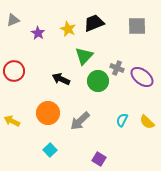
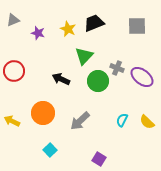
purple star: rotated 16 degrees counterclockwise
orange circle: moved 5 px left
